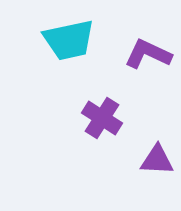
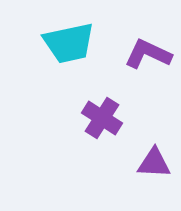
cyan trapezoid: moved 3 px down
purple triangle: moved 3 px left, 3 px down
